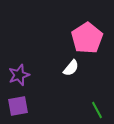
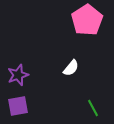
pink pentagon: moved 18 px up
purple star: moved 1 px left
green line: moved 4 px left, 2 px up
